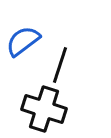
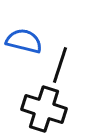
blue semicircle: moved 1 px right; rotated 51 degrees clockwise
